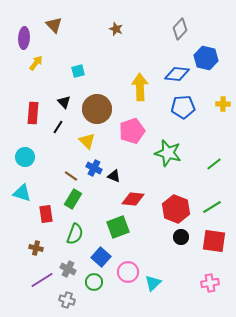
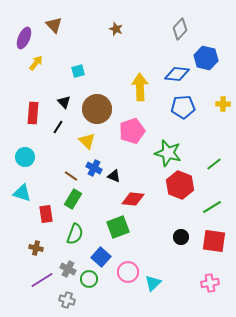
purple ellipse at (24, 38): rotated 20 degrees clockwise
red hexagon at (176, 209): moved 4 px right, 24 px up
green circle at (94, 282): moved 5 px left, 3 px up
